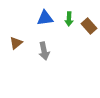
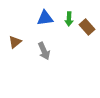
brown rectangle: moved 2 px left, 1 px down
brown triangle: moved 1 px left, 1 px up
gray arrow: rotated 12 degrees counterclockwise
